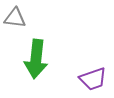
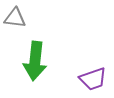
green arrow: moved 1 px left, 2 px down
